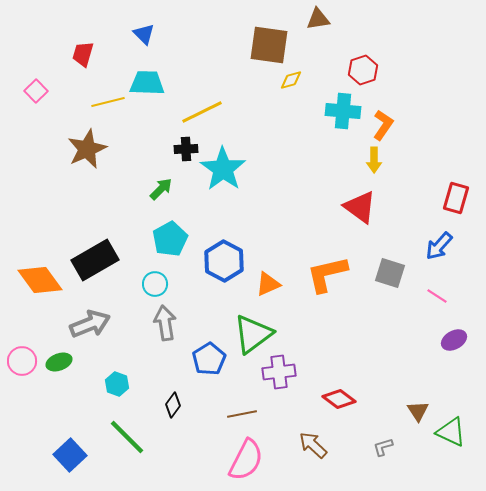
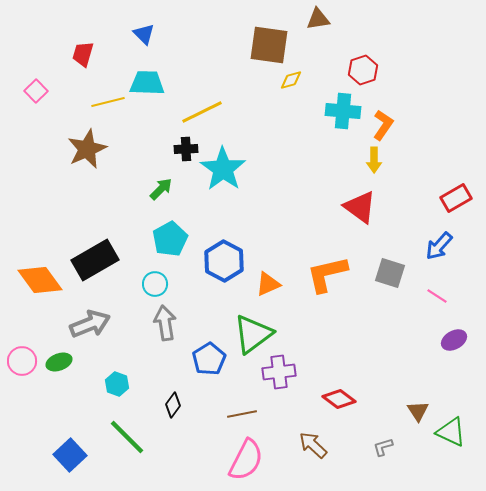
red rectangle at (456, 198): rotated 44 degrees clockwise
